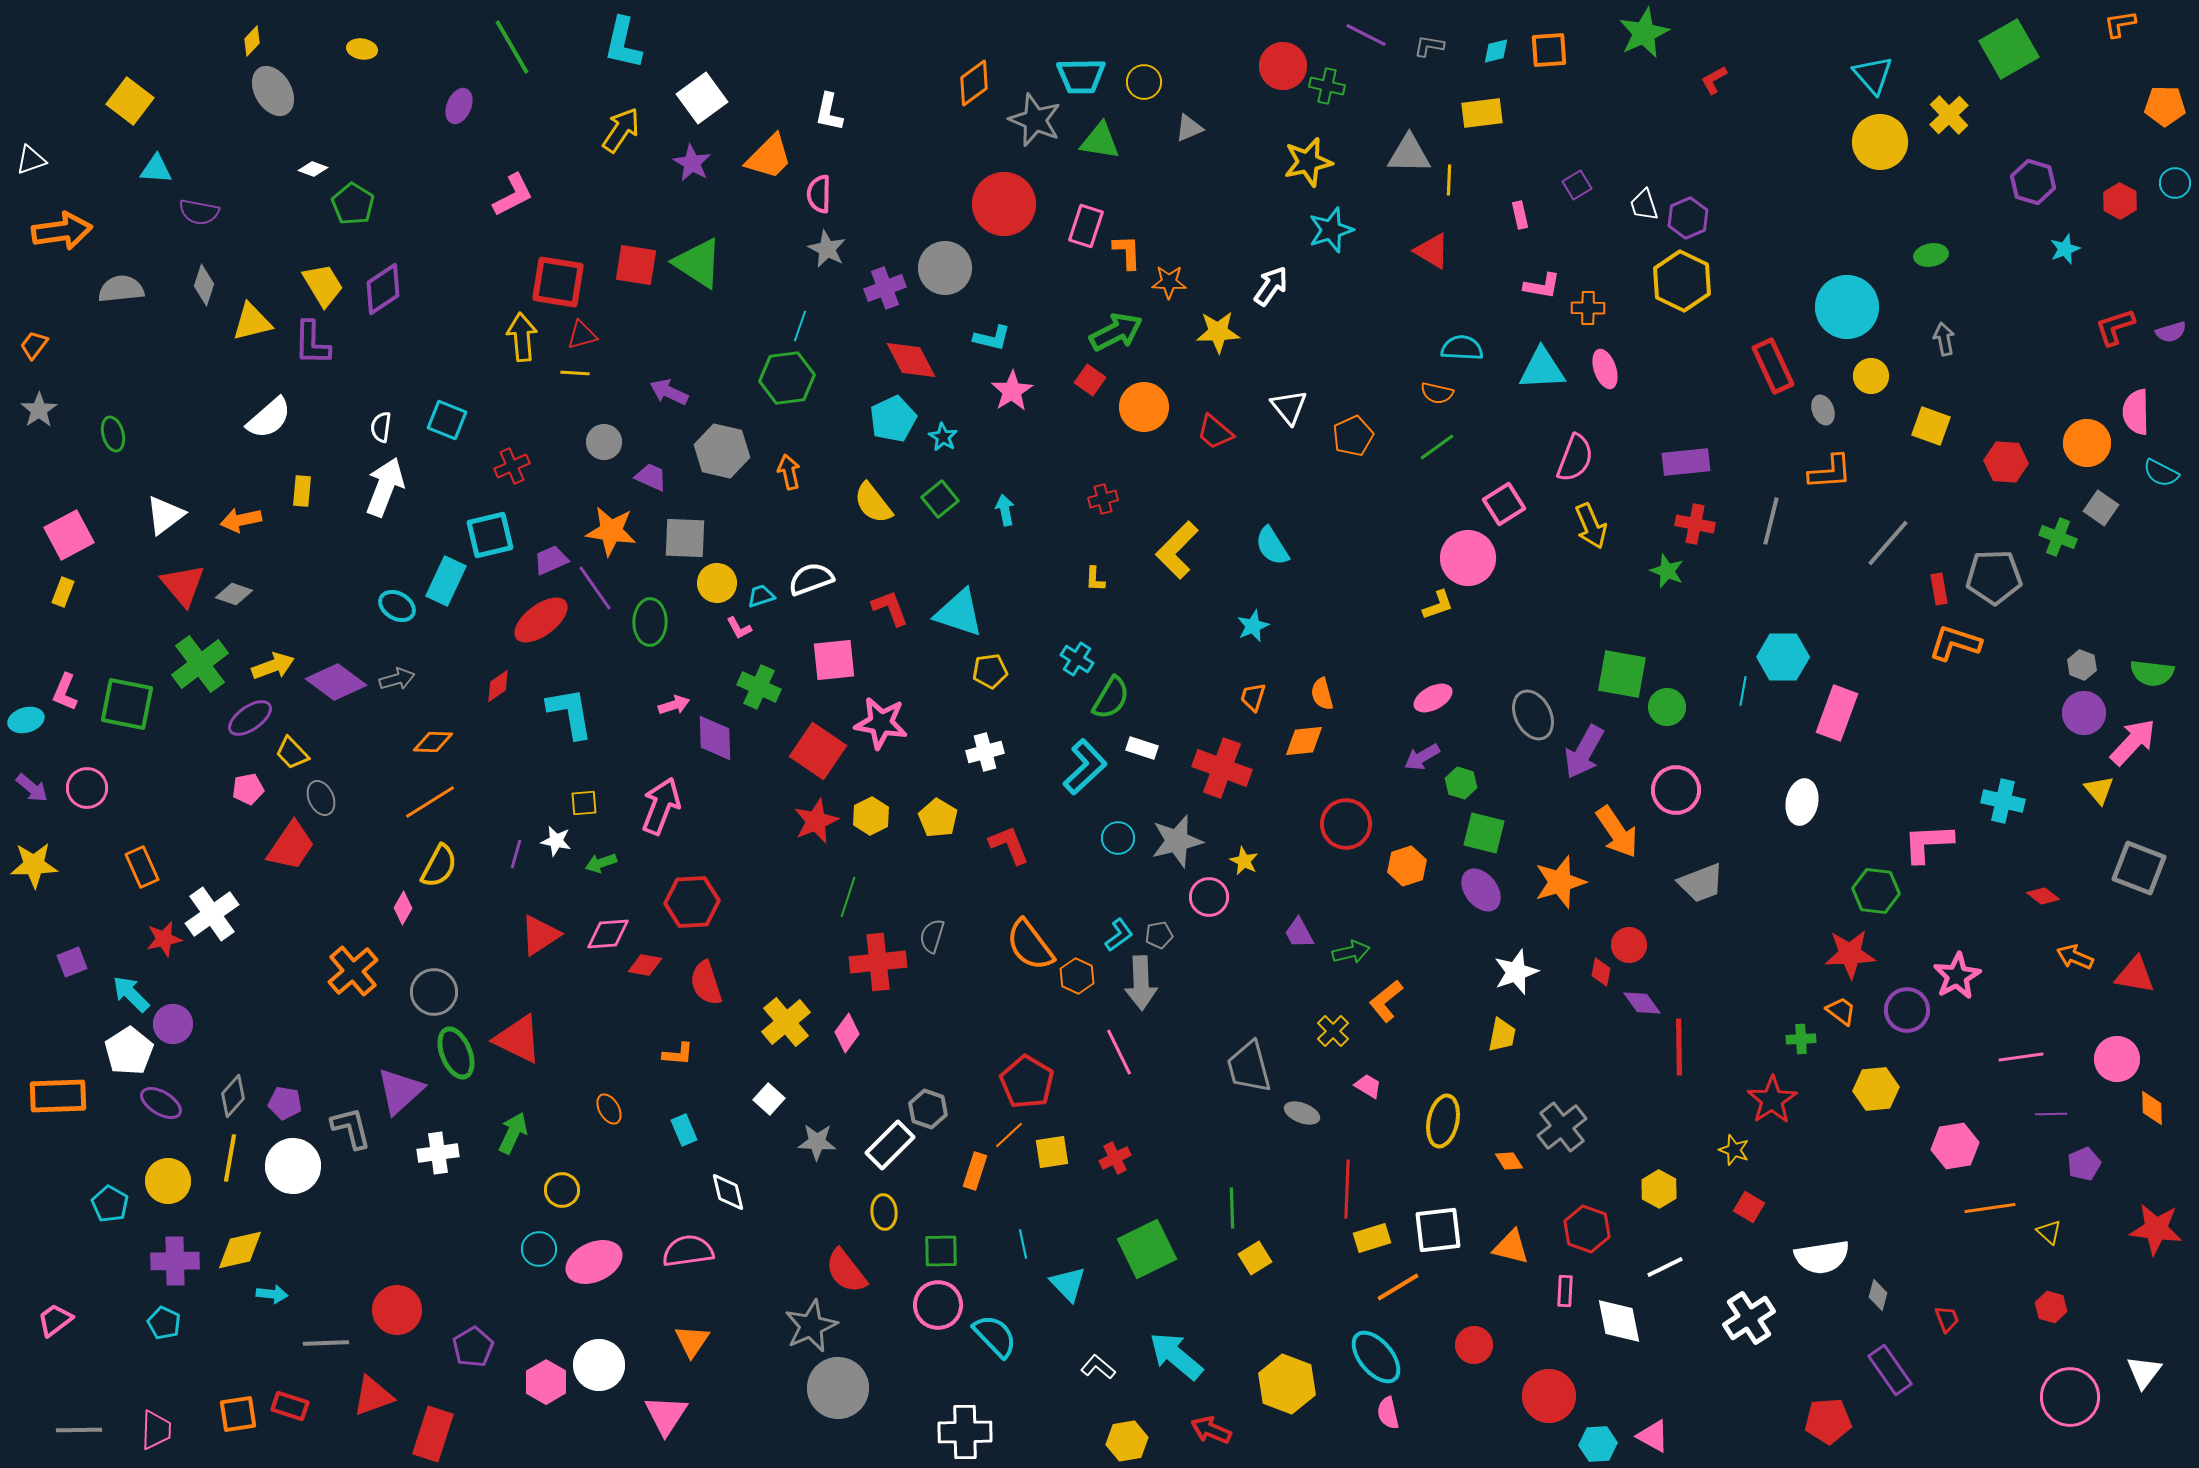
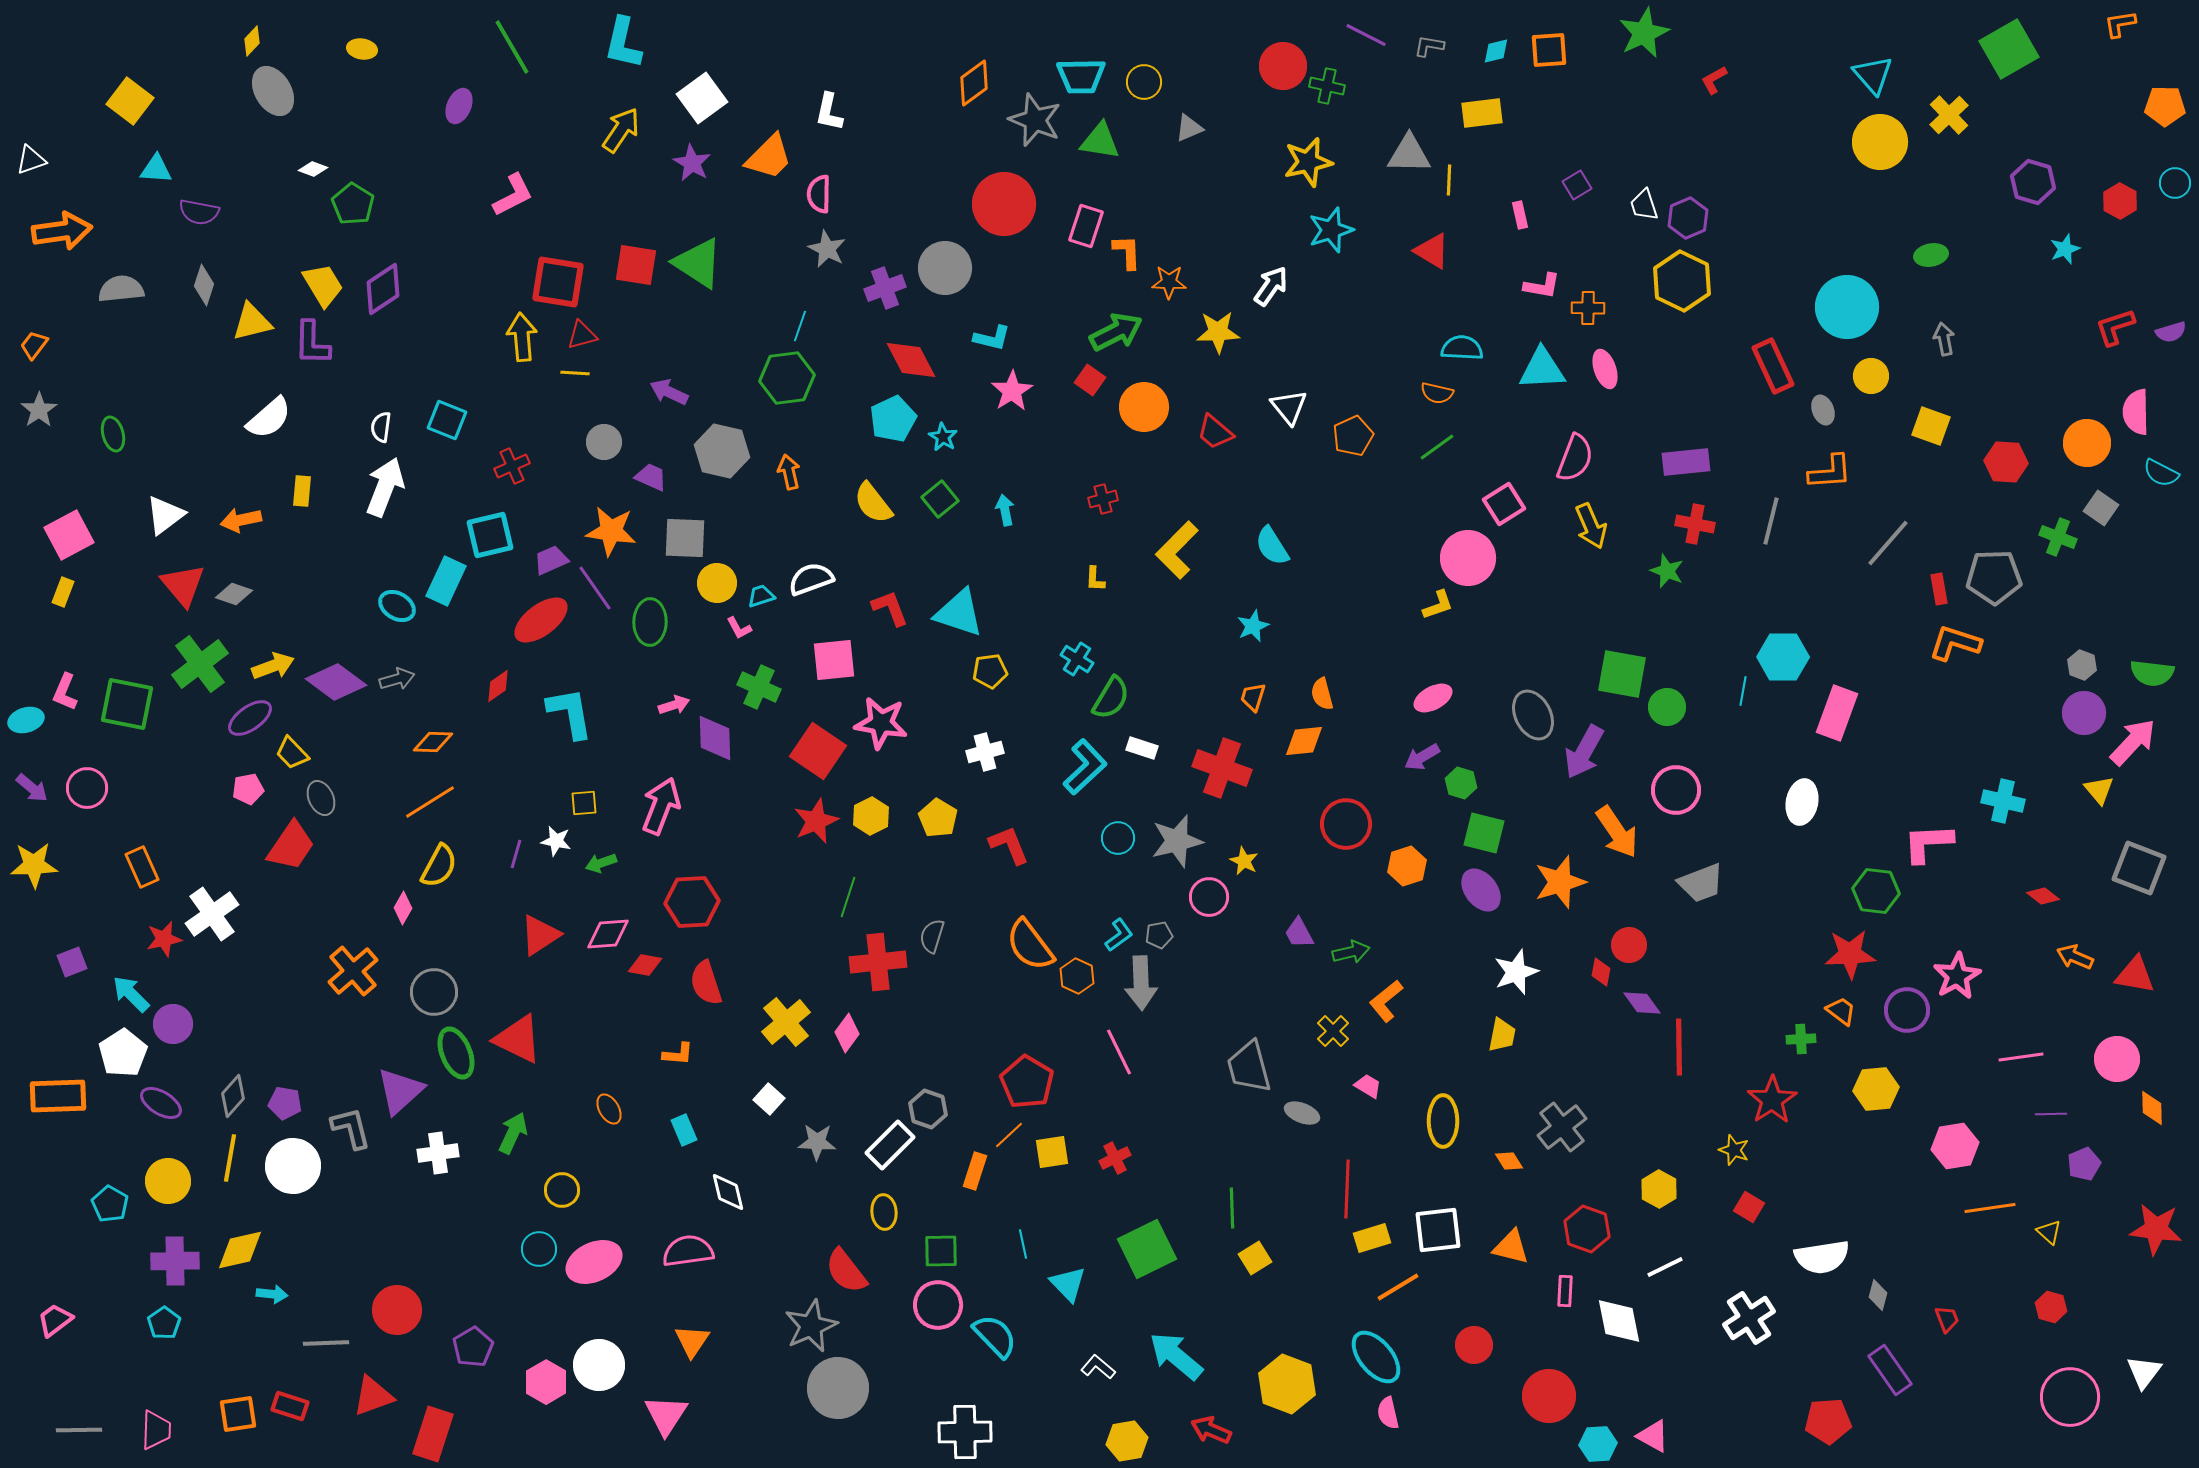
white pentagon at (129, 1051): moved 6 px left, 2 px down
yellow ellipse at (1443, 1121): rotated 12 degrees counterclockwise
cyan pentagon at (164, 1323): rotated 12 degrees clockwise
